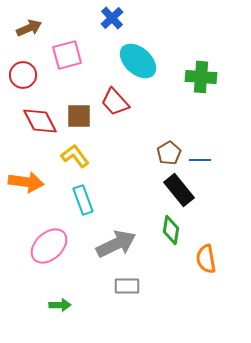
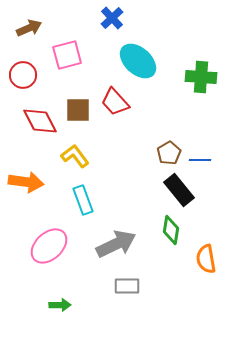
brown square: moved 1 px left, 6 px up
